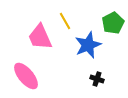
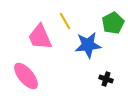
blue star: rotated 16 degrees clockwise
black cross: moved 9 px right
